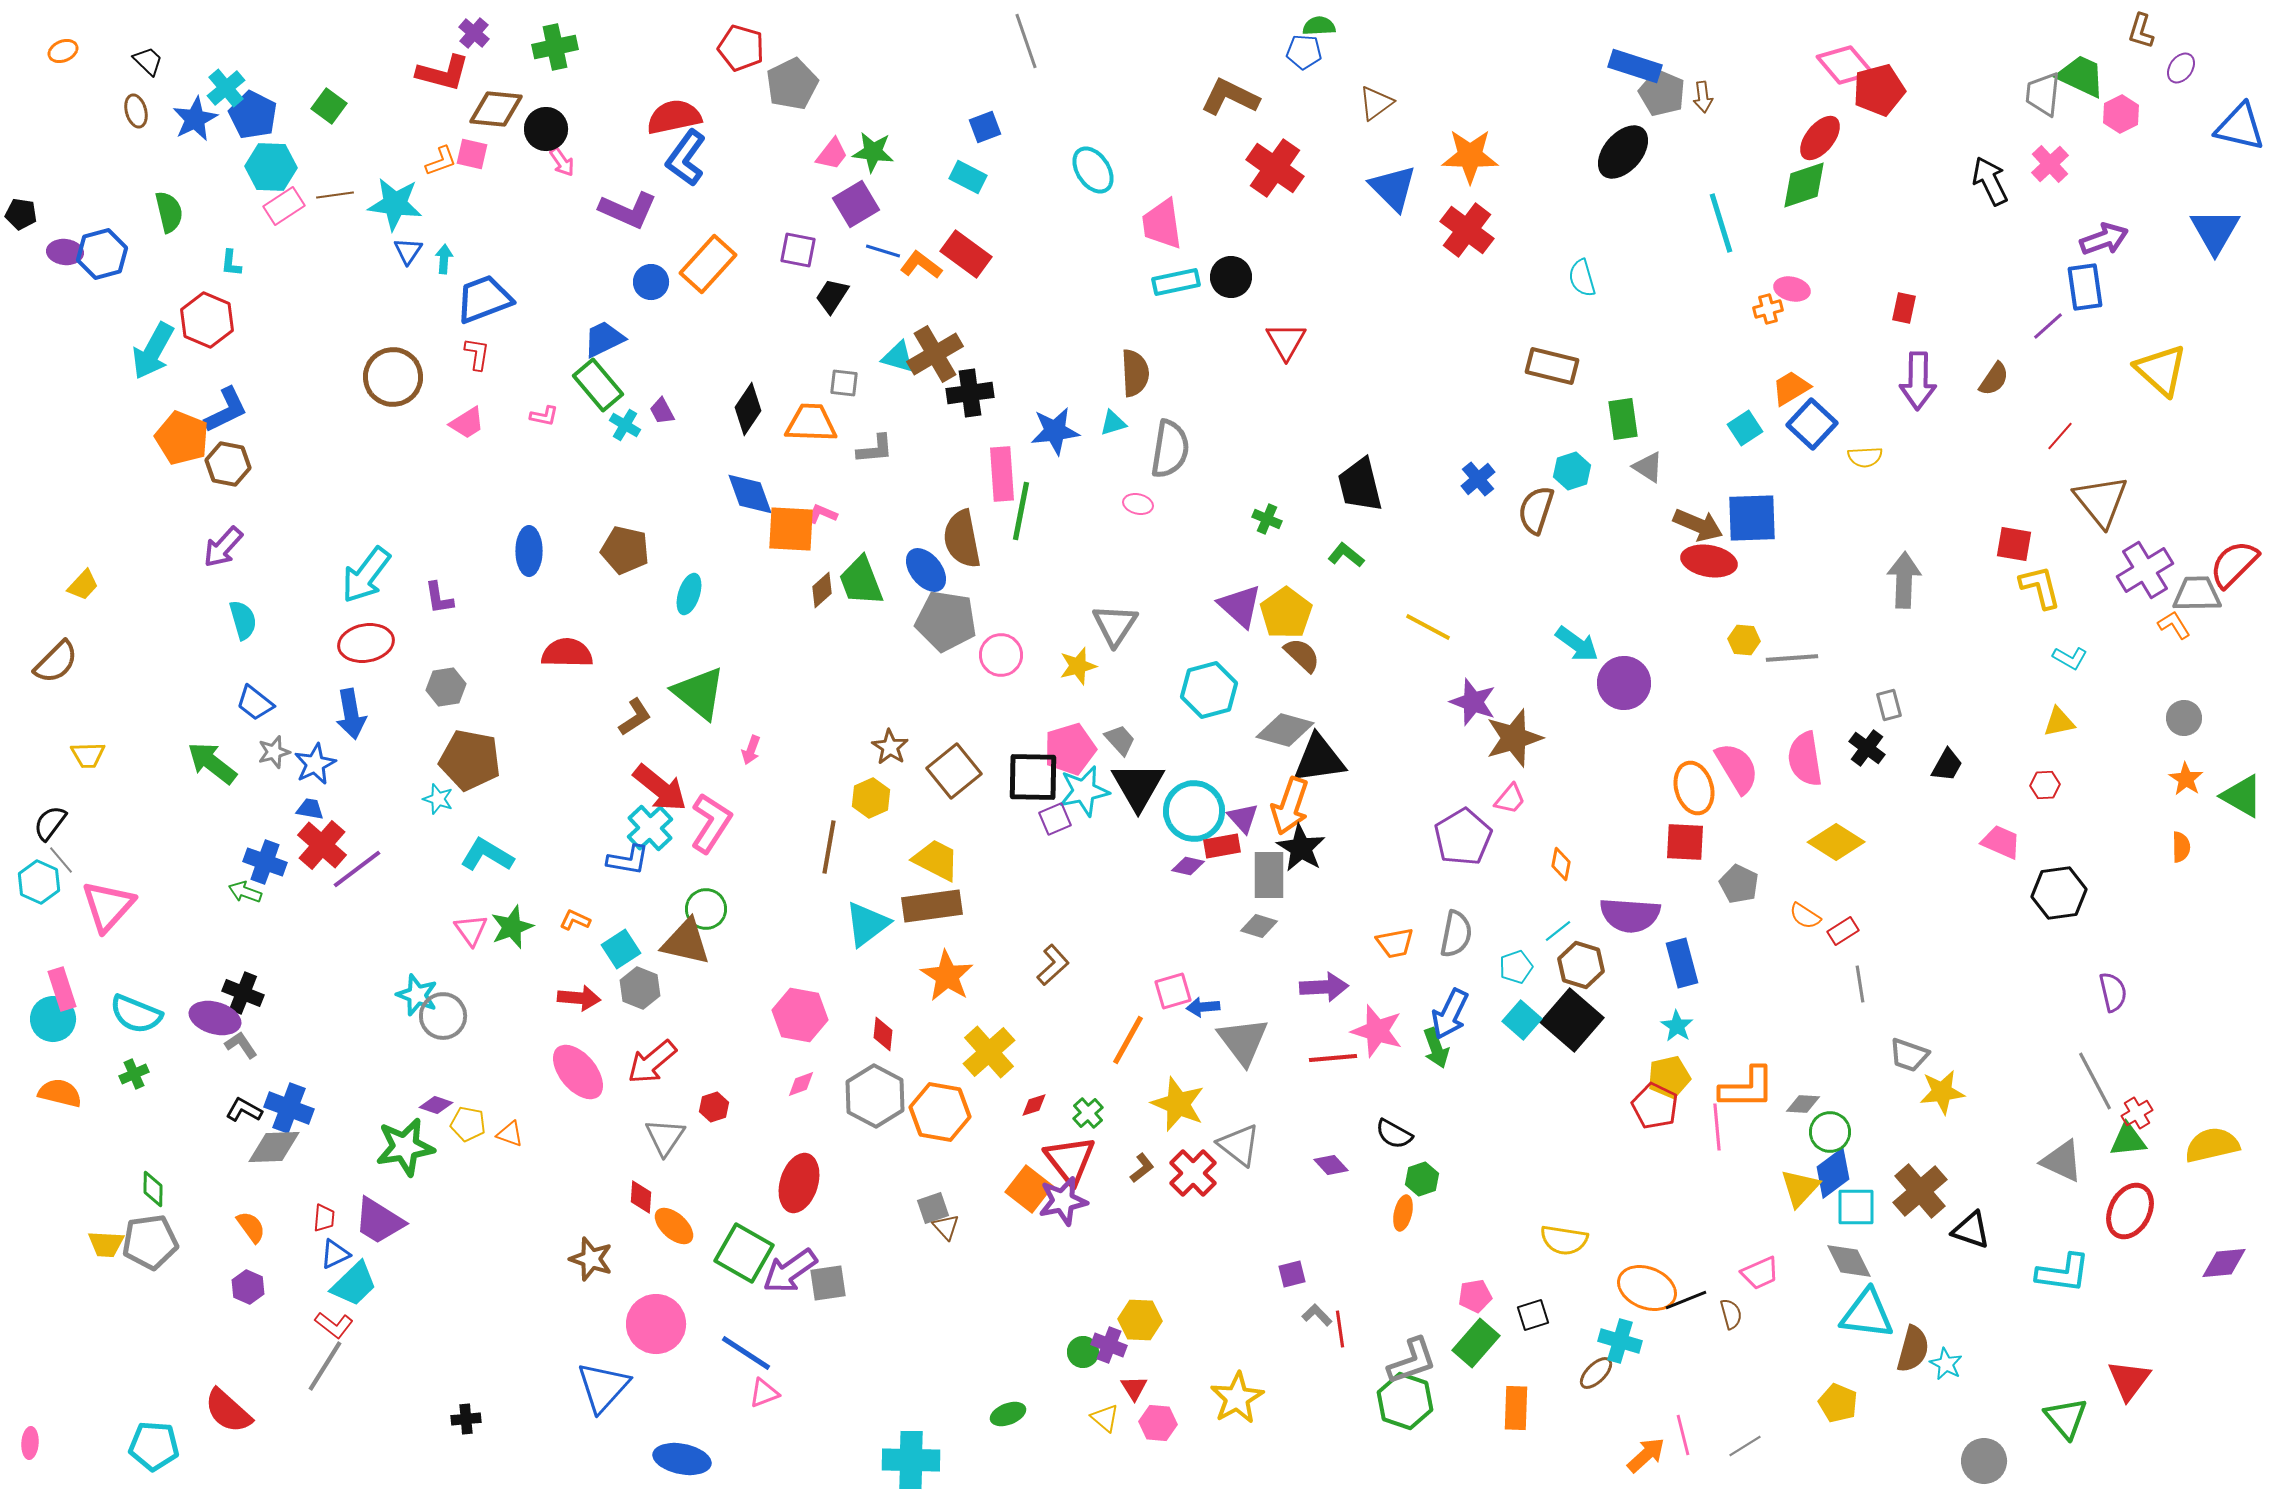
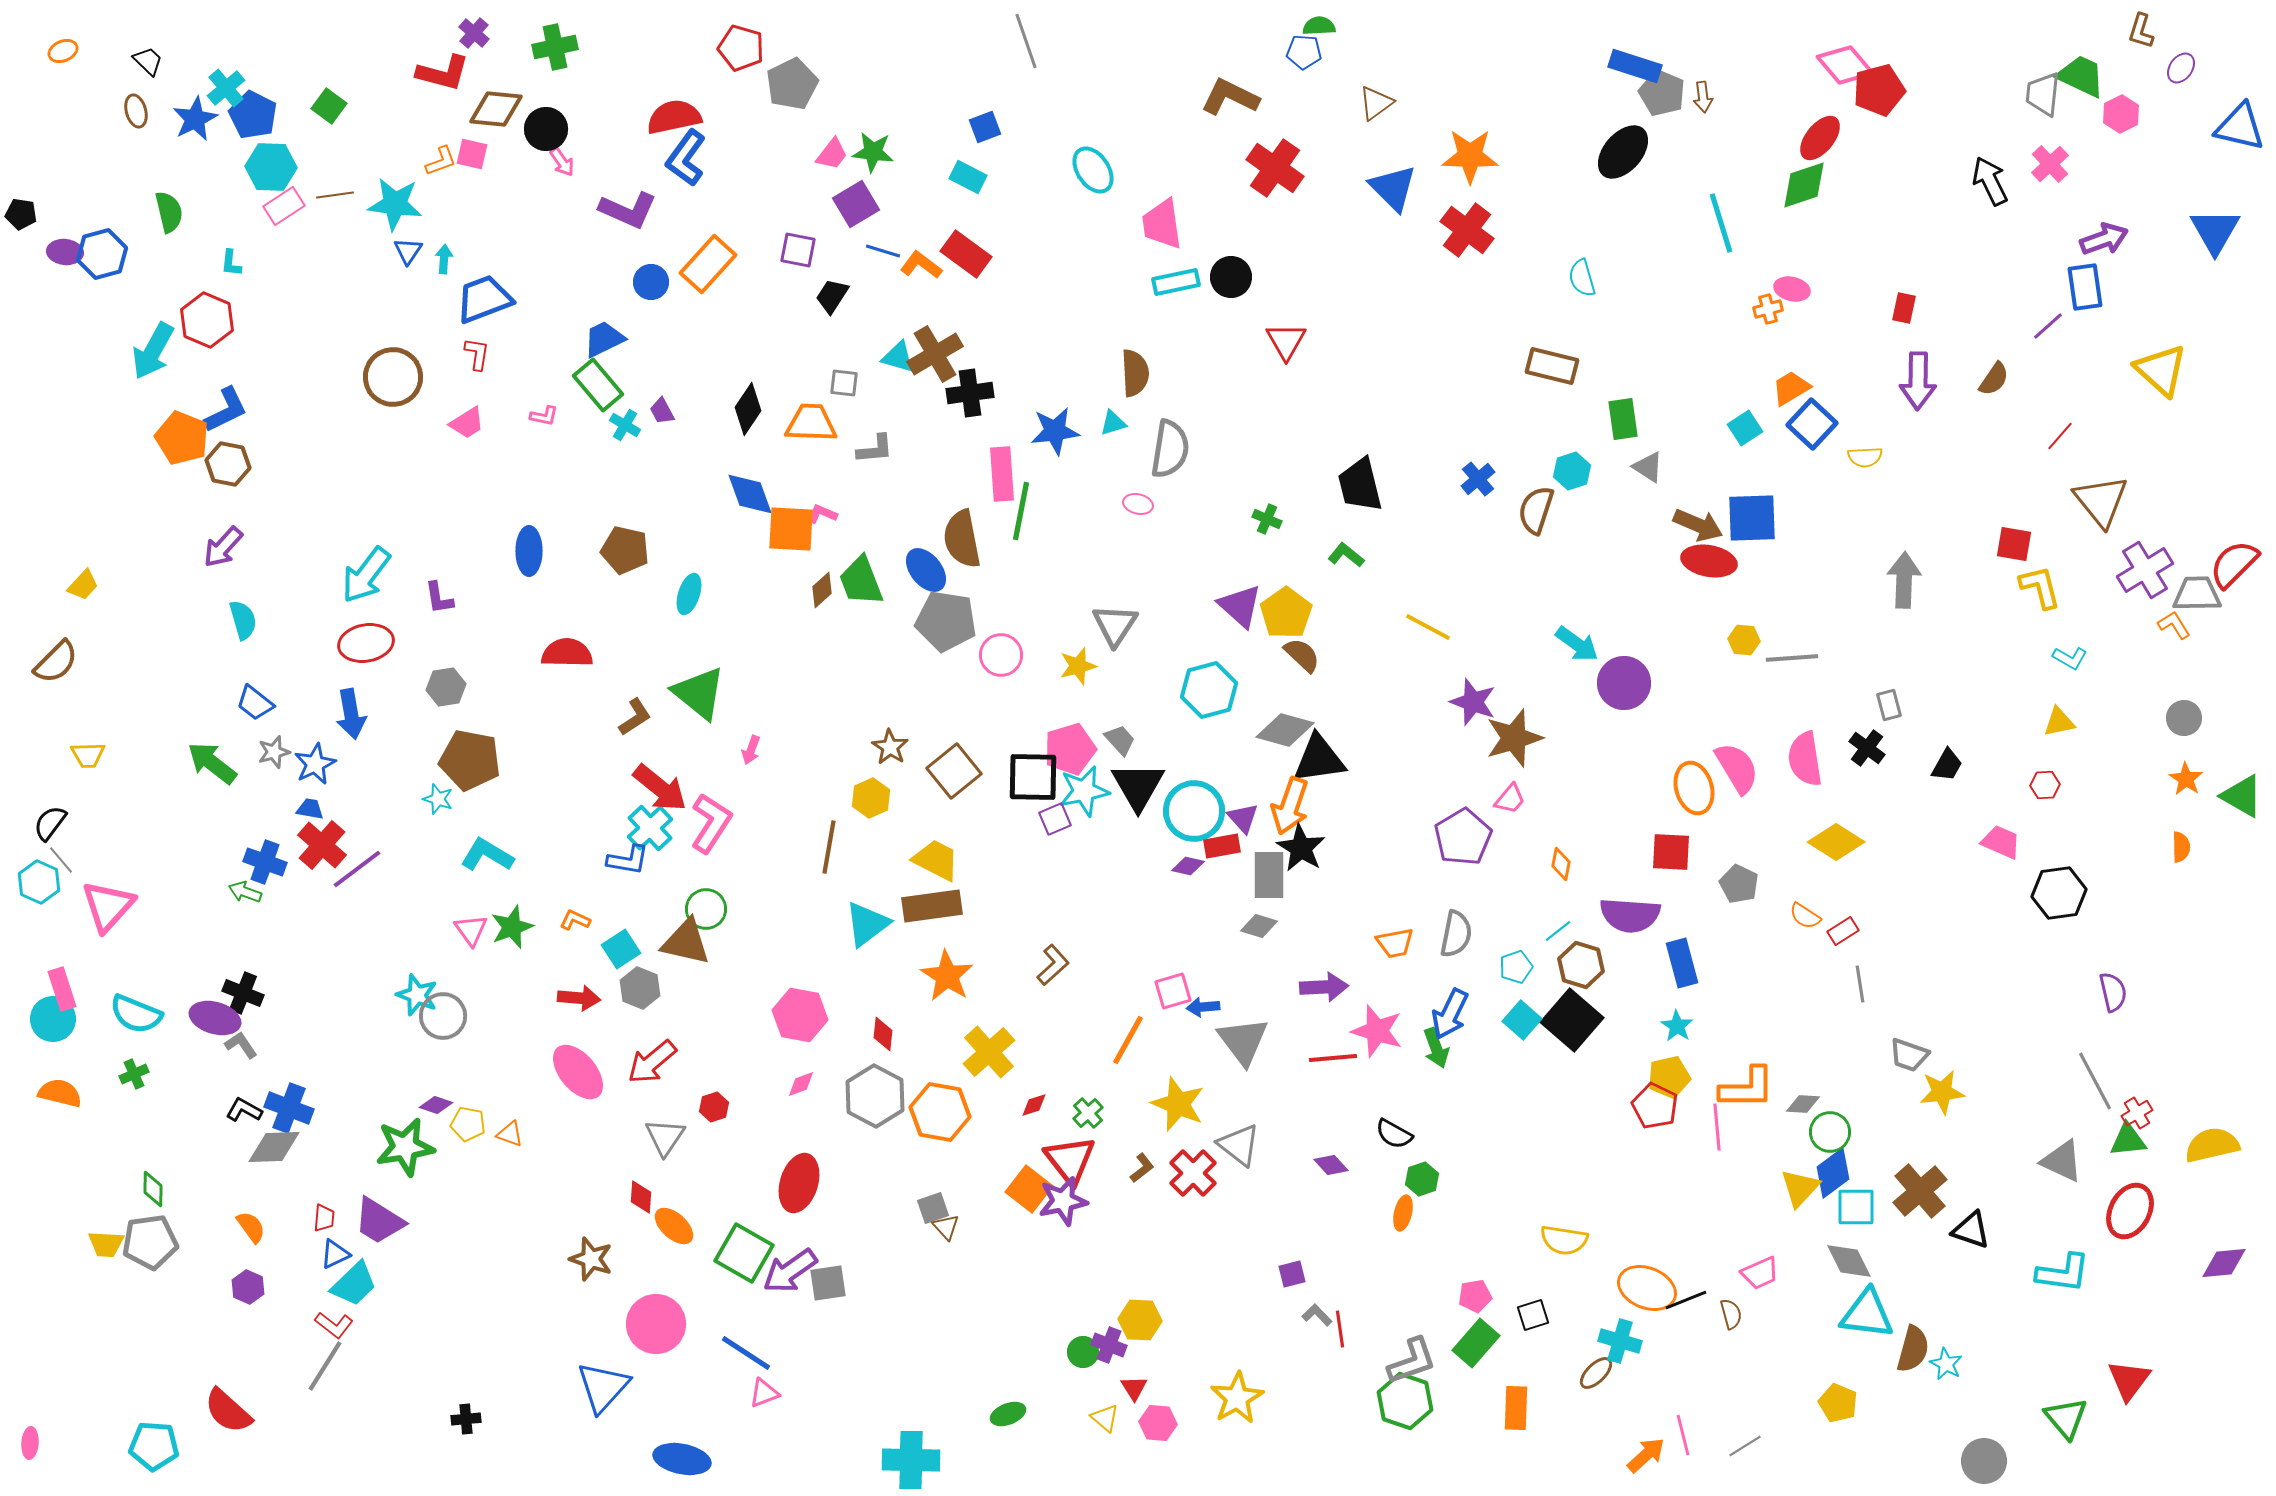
red square at (1685, 842): moved 14 px left, 10 px down
